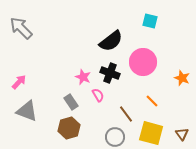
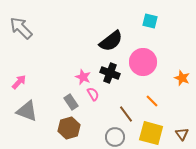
pink semicircle: moved 5 px left, 1 px up
